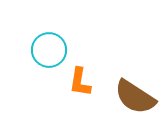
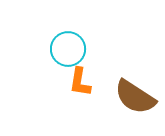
cyan circle: moved 19 px right, 1 px up
